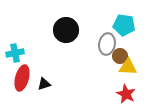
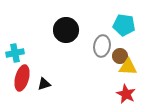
gray ellipse: moved 5 px left, 2 px down
